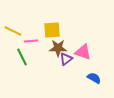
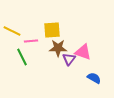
yellow line: moved 1 px left
purple triangle: moved 3 px right; rotated 16 degrees counterclockwise
